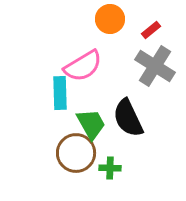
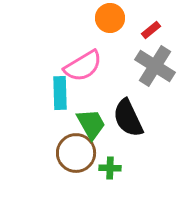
orange circle: moved 1 px up
